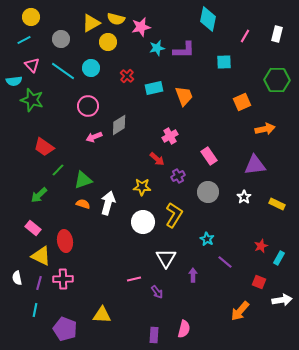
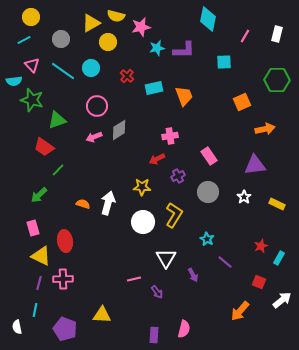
yellow semicircle at (116, 19): moved 3 px up
pink circle at (88, 106): moved 9 px right
gray diamond at (119, 125): moved 5 px down
pink cross at (170, 136): rotated 21 degrees clockwise
red arrow at (157, 159): rotated 112 degrees clockwise
green triangle at (83, 180): moved 26 px left, 60 px up
pink rectangle at (33, 228): rotated 35 degrees clockwise
purple arrow at (193, 275): rotated 152 degrees clockwise
white semicircle at (17, 278): moved 49 px down
white arrow at (282, 300): rotated 30 degrees counterclockwise
